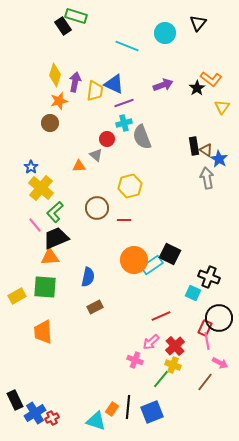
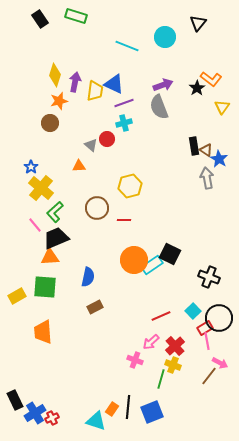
black rectangle at (63, 26): moved 23 px left, 7 px up
cyan circle at (165, 33): moved 4 px down
gray semicircle at (142, 137): moved 17 px right, 30 px up
gray triangle at (96, 155): moved 5 px left, 10 px up
cyan square at (193, 293): moved 18 px down; rotated 21 degrees clockwise
red rectangle at (205, 328): rotated 35 degrees clockwise
green line at (161, 379): rotated 24 degrees counterclockwise
brown line at (205, 382): moved 4 px right, 6 px up
